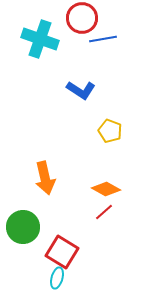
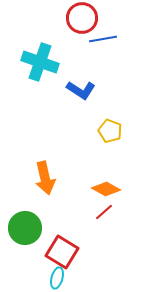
cyan cross: moved 23 px down
green circle: moved 2 px right, 1 px down
